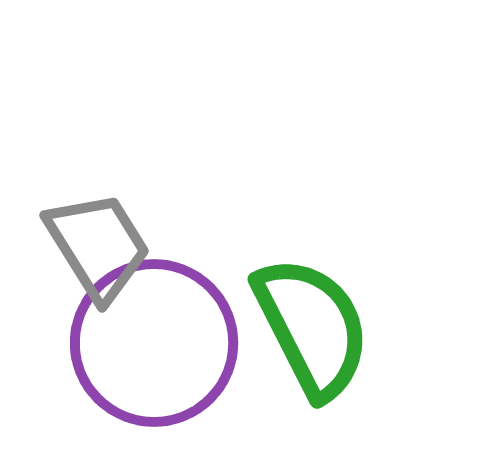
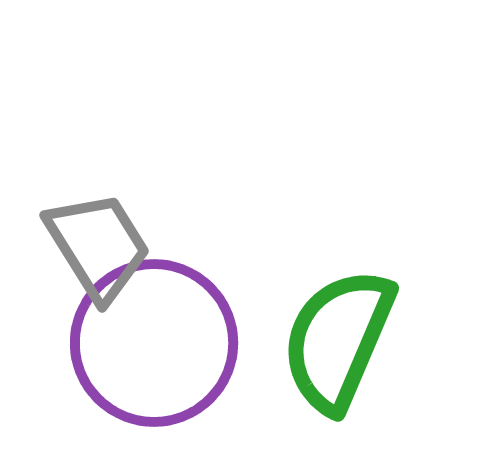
green semicircle: moved 26 px right, 13 px down; rotated 130 degrees counterclockwise
